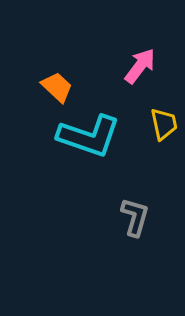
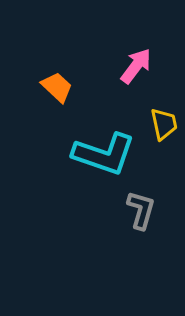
pink arrow: moved 4 px left
cyan L-shape: moved 15 px right, 18 px down
gray L-shape: moved 6 px right, 7 px up
